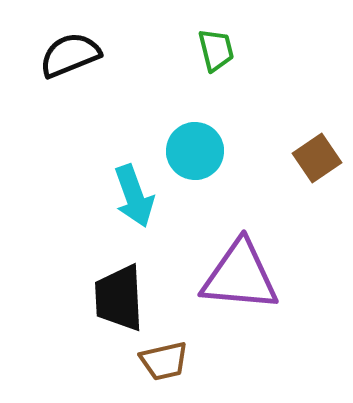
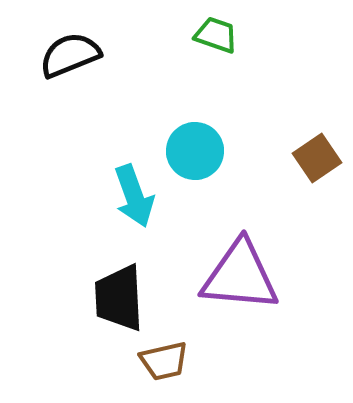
green trapezoid: moved 15 px up; rotated 57 degrees counterclockwise
